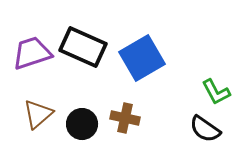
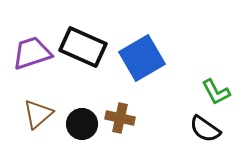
brown cross: moved 5 px left
